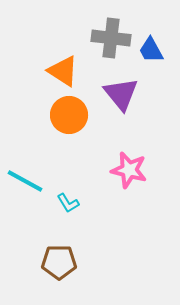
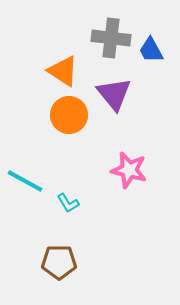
purple triangle: moved 7 px left
